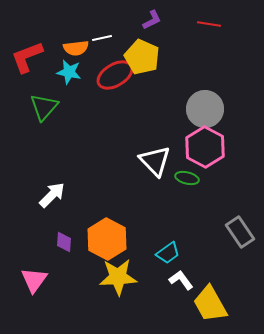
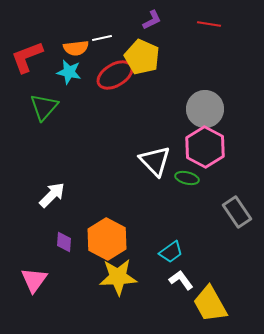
gray rectangle: moved 3 px left, 20 px up
cyan trapezoid: moved 3 px right, 1 px up
